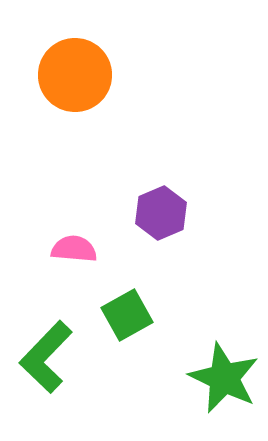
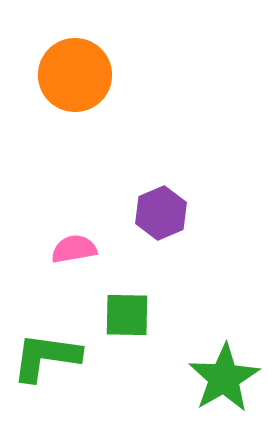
pink semicircle: rotated 15 degrees counterclockwise
green square: rotated 30 degrees clockwise
green L-shape: rotated 54 degrees clockwise
green star: rotated 16 degrees clockwise
